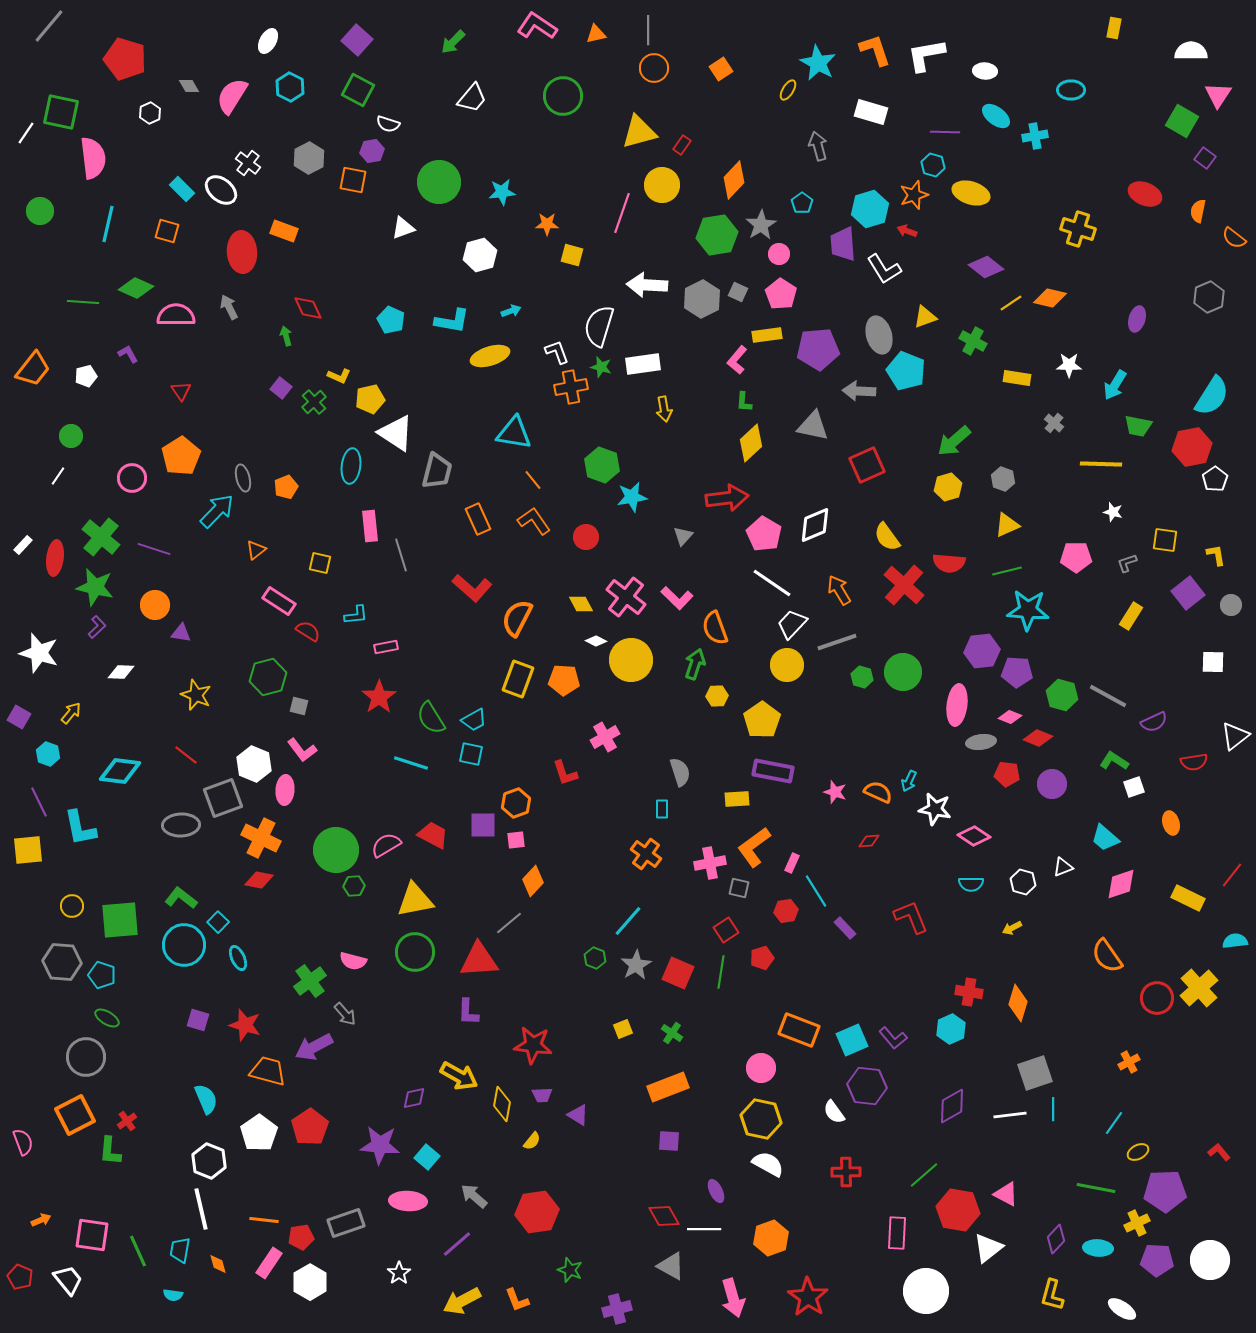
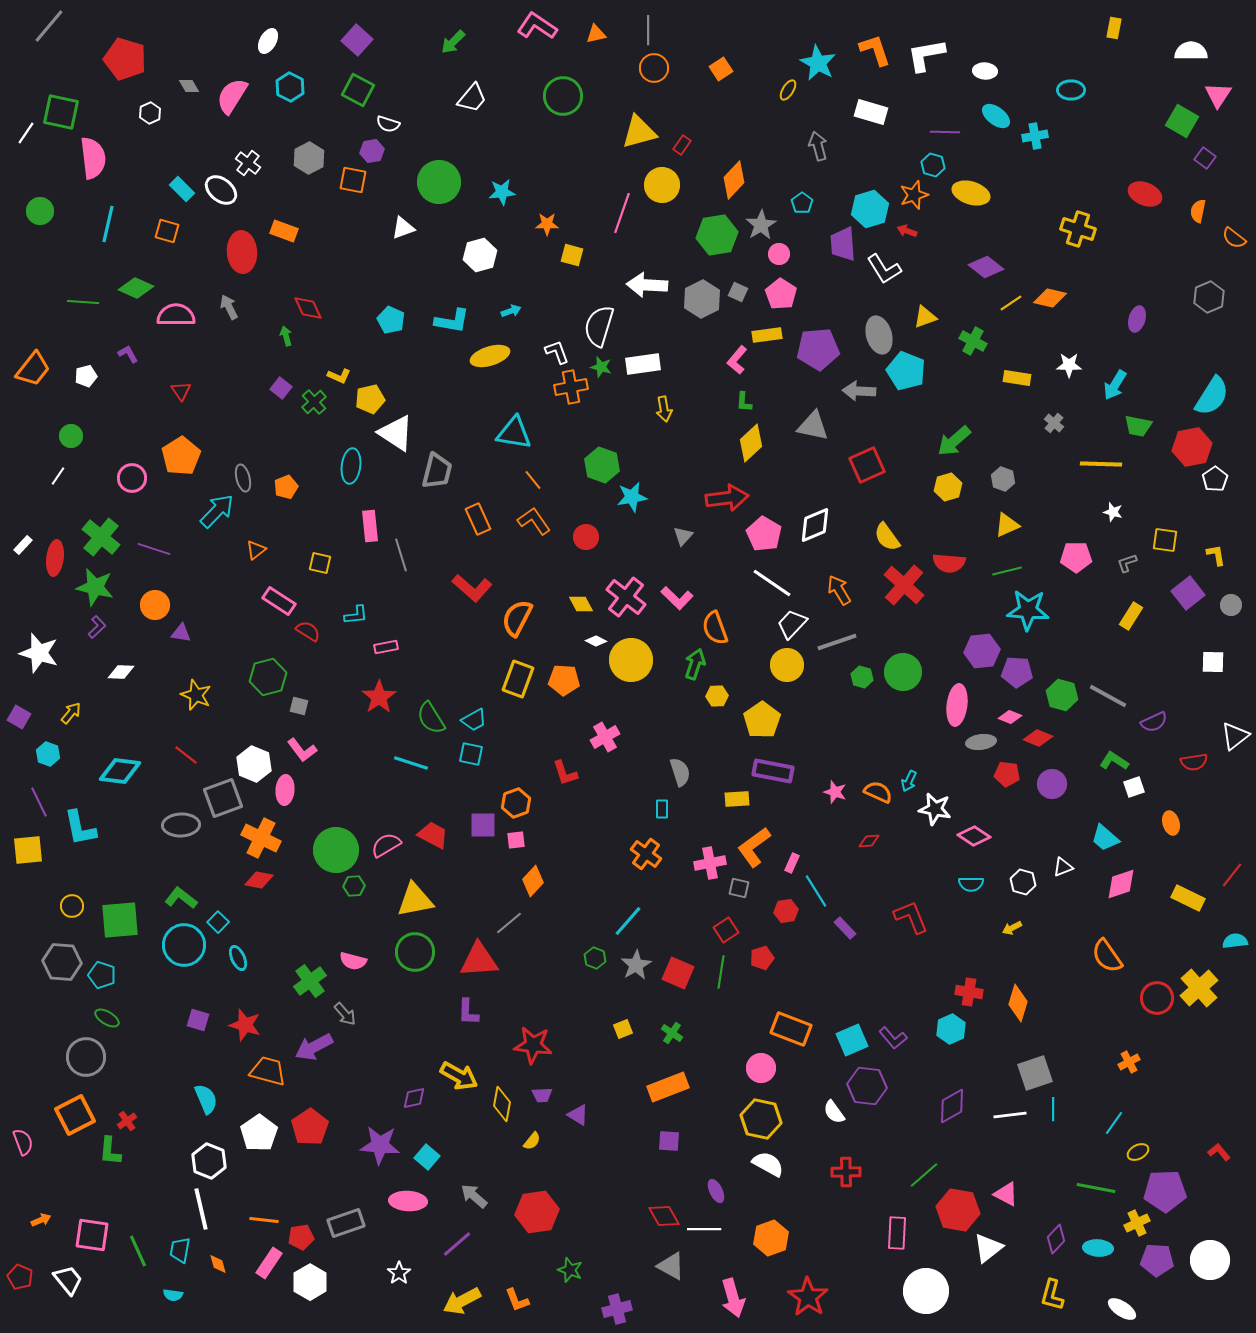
orange rectangle at (799, 1030): moved 8 px left, 1 px up
